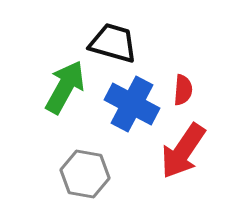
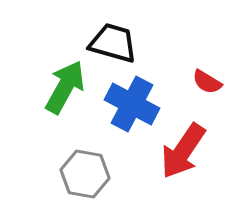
red semicircle: moved 24 px right, 8 px up; rotated 116 degrees clockwise
